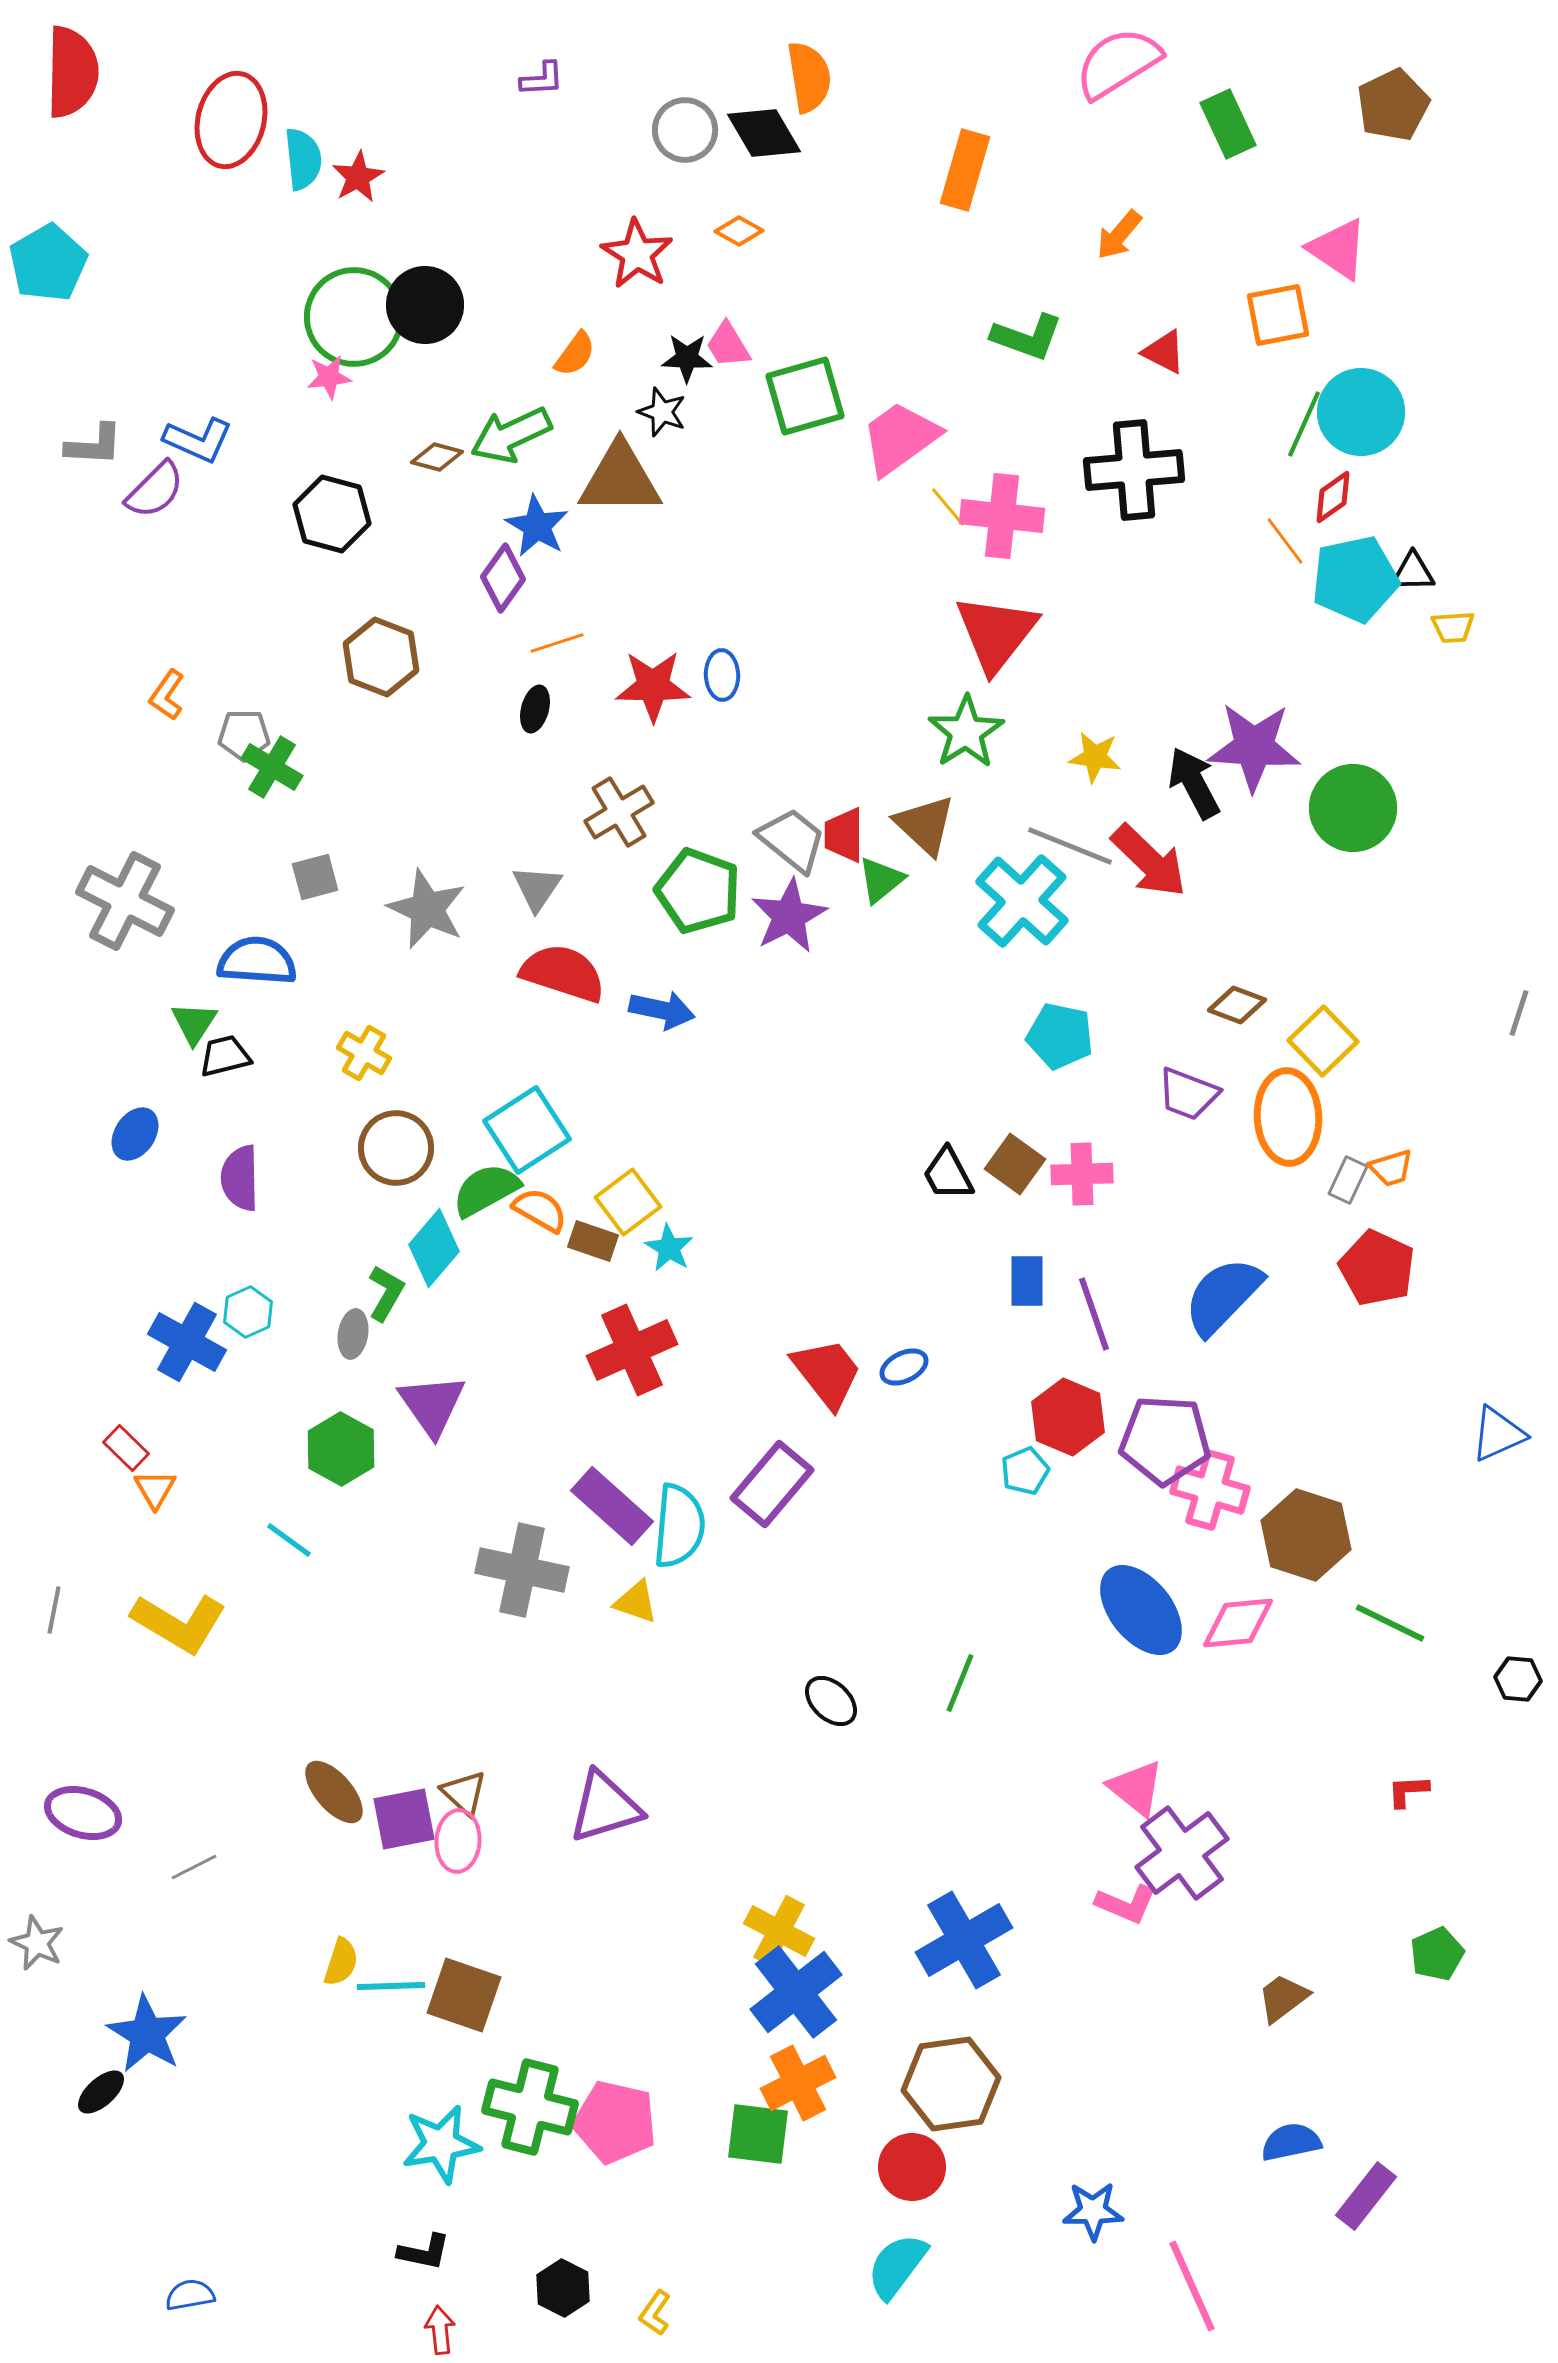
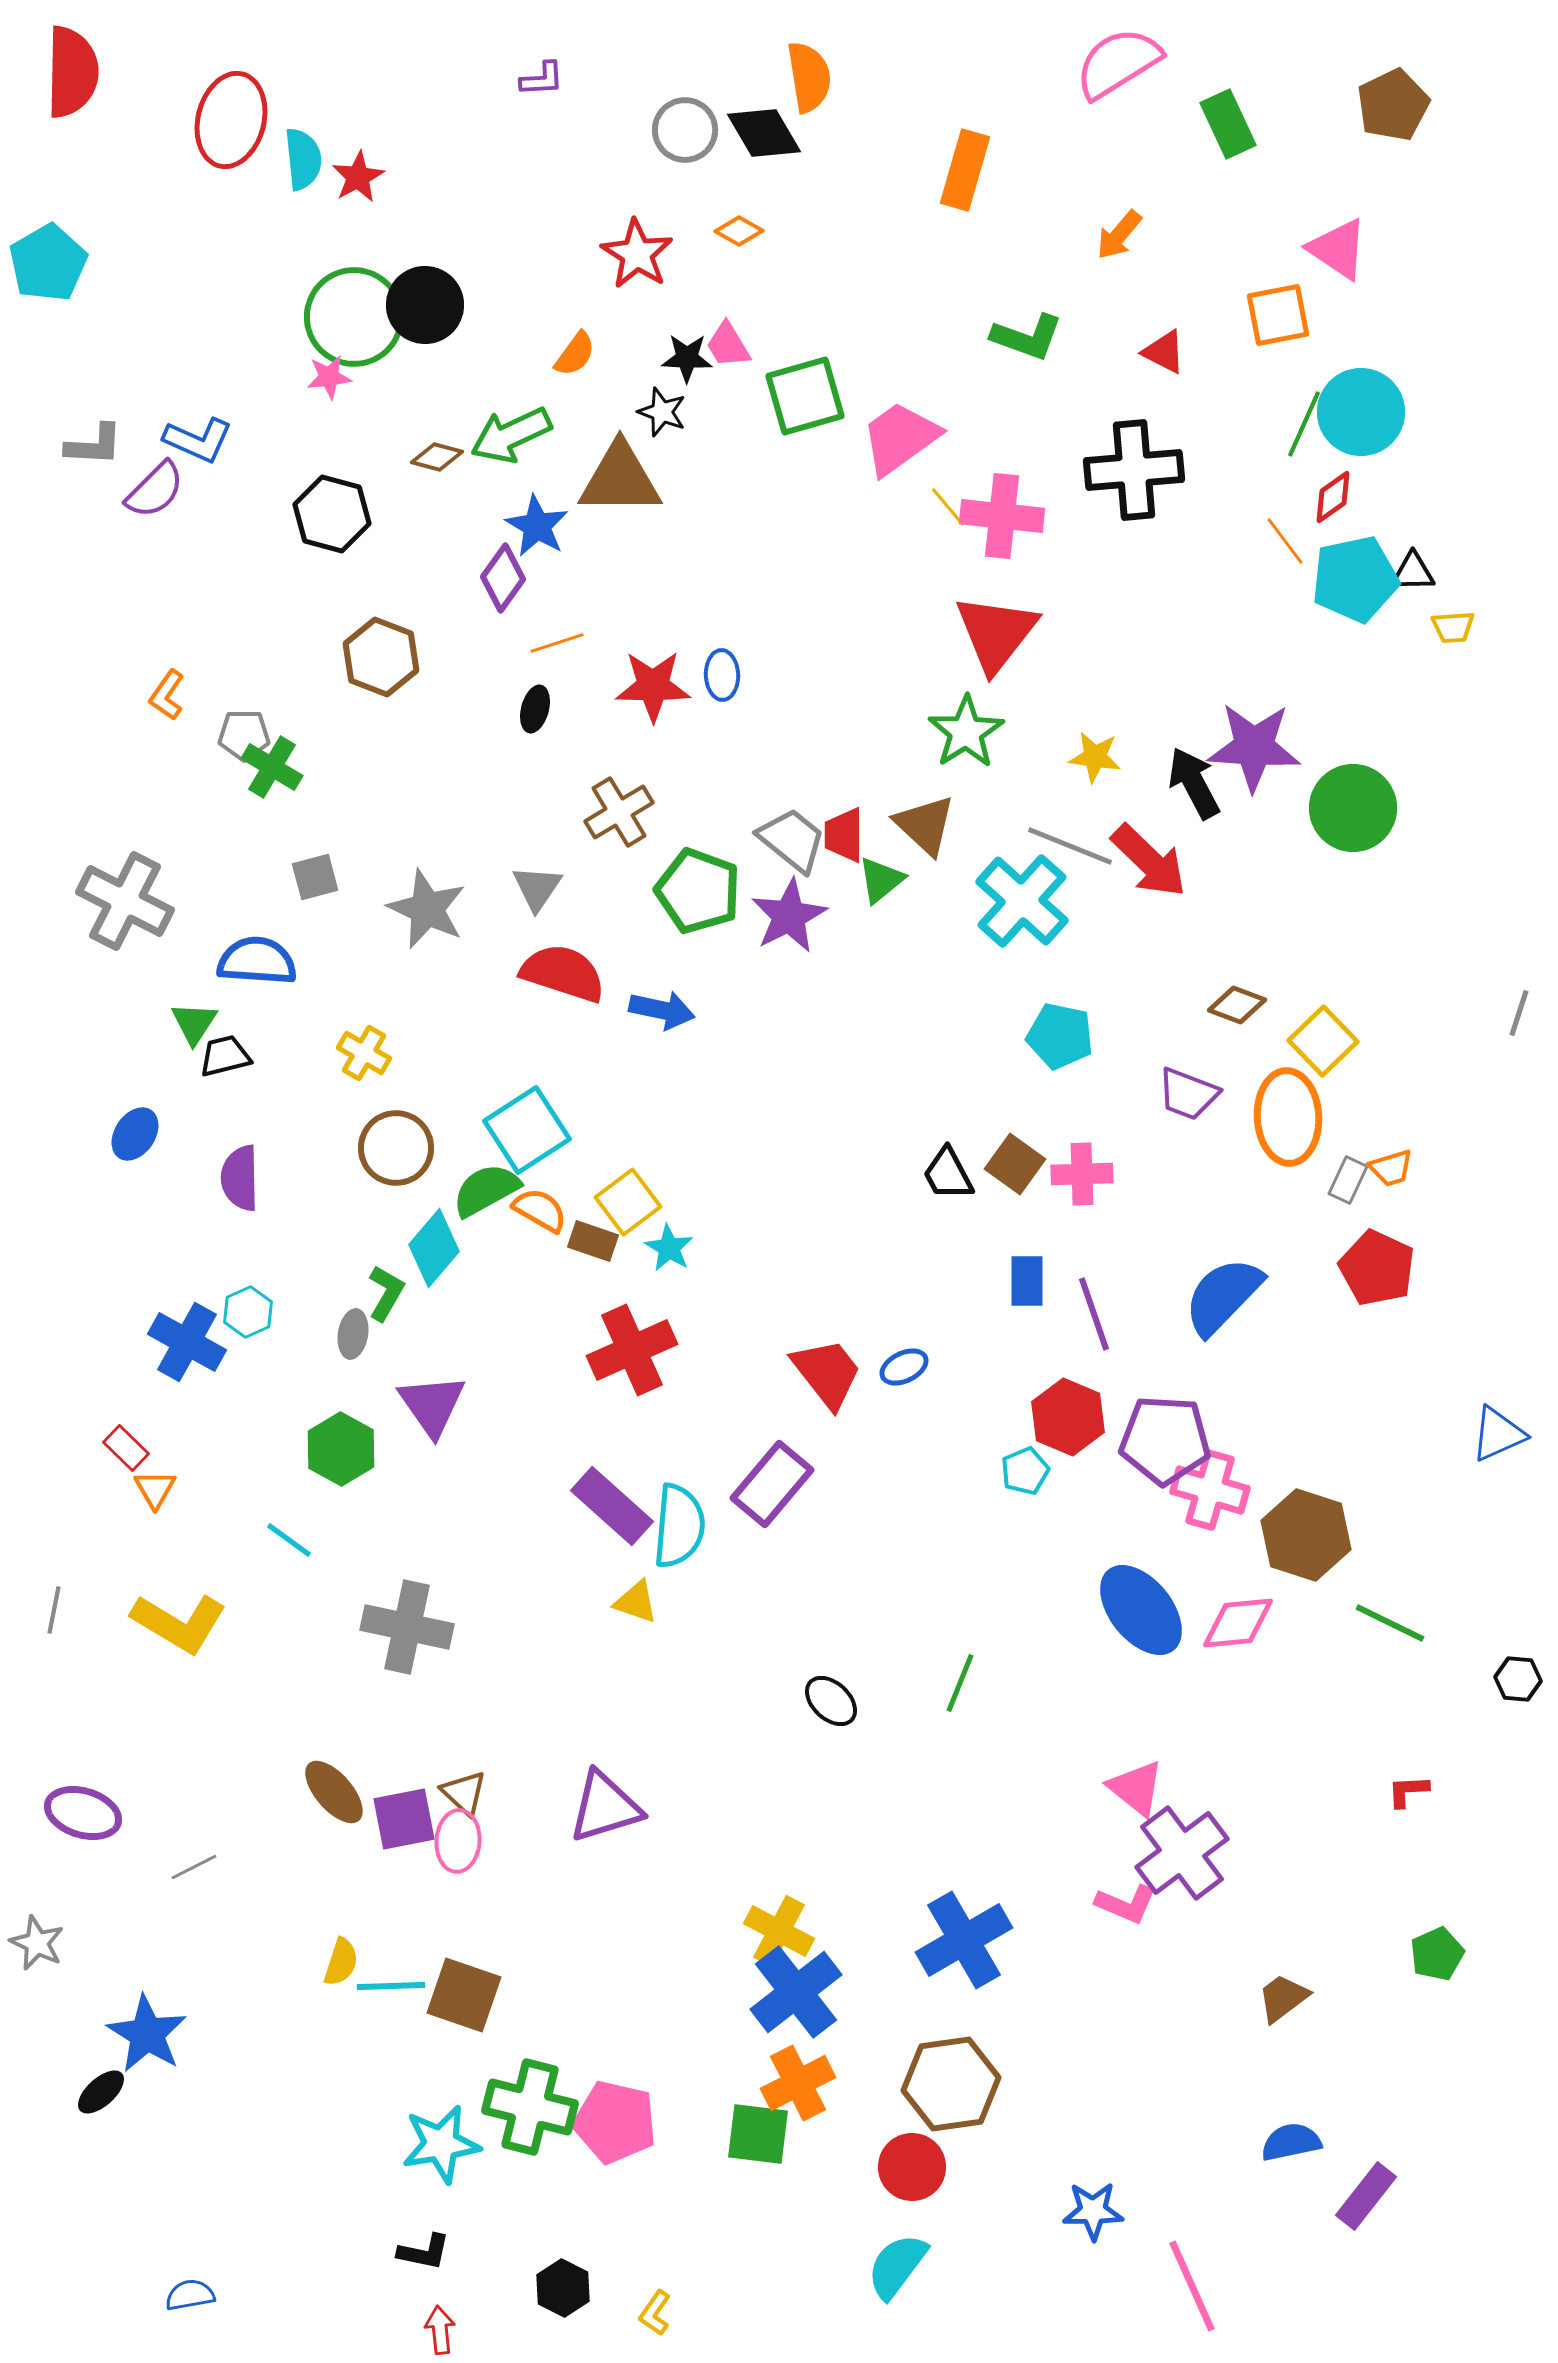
gray cross at (522, 1570): moved 115 px left, 57 px down
